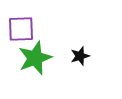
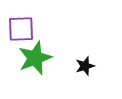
black star: moved 5 px right, 10 px down
